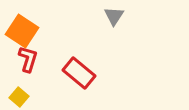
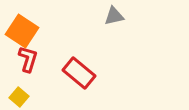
gray triangle: rotated 45 degrees clockwise
